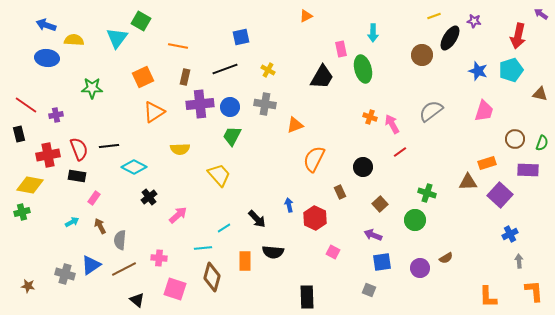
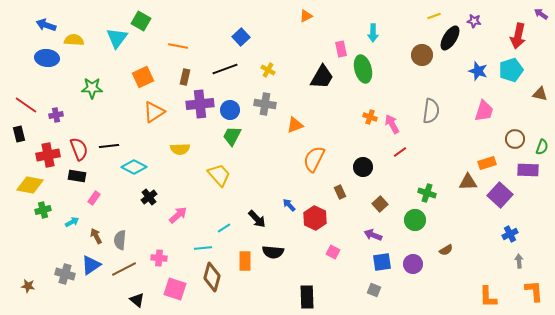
blue square at (241, 37): rotated 30 degrees counterclockwise
blue circle at (230, 107): moved 3 px down
gray semicircle at (431, 111): rotated 135 degrees clockwise
green semicircle at (542, 143): moved 4 px down
blue arrow at (289, 205): rotated 32 degrees counterclockwise
green cross at (22, 212): moved 21 px right, 2 px up
brown arrow at (100, 226): moved 4 px left, 10 px down
brown semicircle at (446, 258): moved 8 px up
purple circle at (420, 268): moved 7 px left, 4 px up
gray square at (369, 290): moved 5 px right
